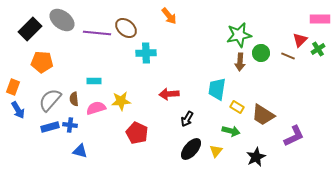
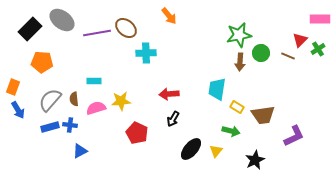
purple line: rotated 16 degrees counterclockwise
brown trapezoid: rotated 40 degrees counterclockwise
black arrow: moved 14 px left
blue triangle: rotated 42 degrees counterclockwise
black star: moved 1 px left, 3 px down
